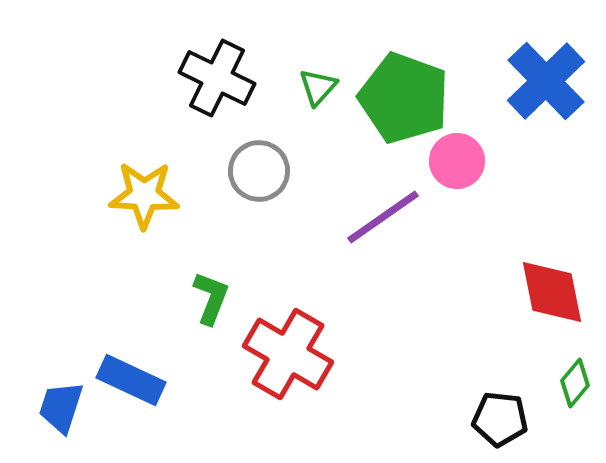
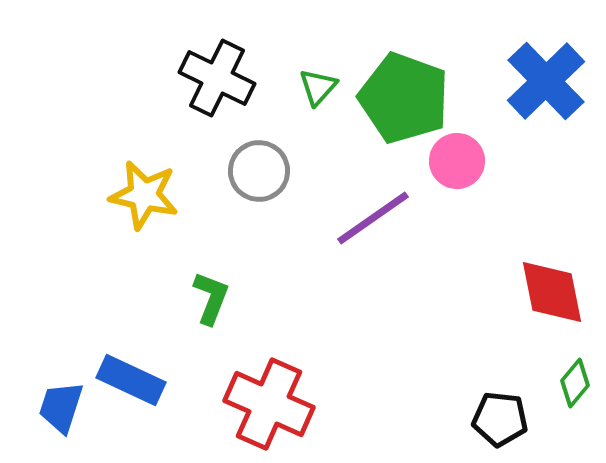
yellow star: rotated 10 degrees clockwise
purple line: moved 10 px left, 1 px down
red cross: moved 19 px left, 50 px down; rotated 6 degrees counterclockwise
